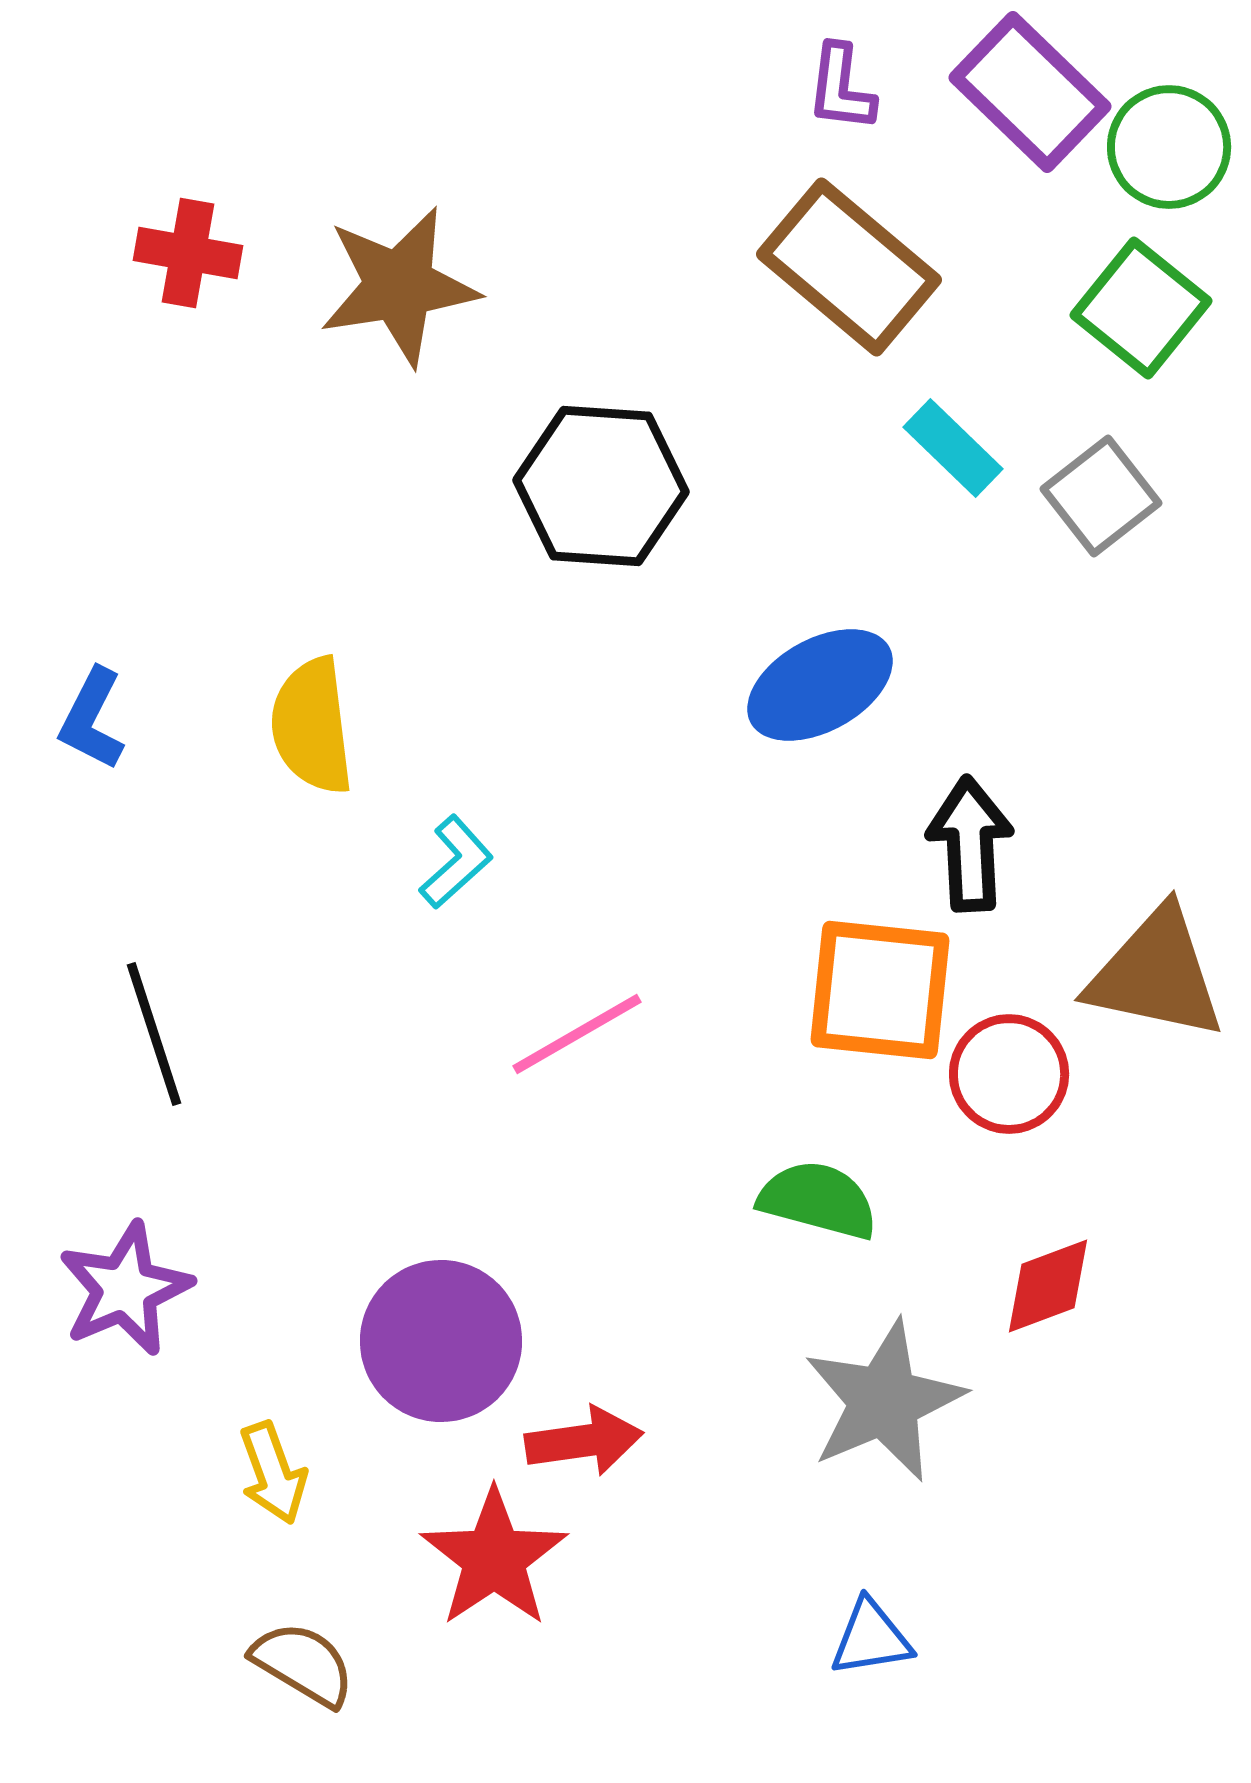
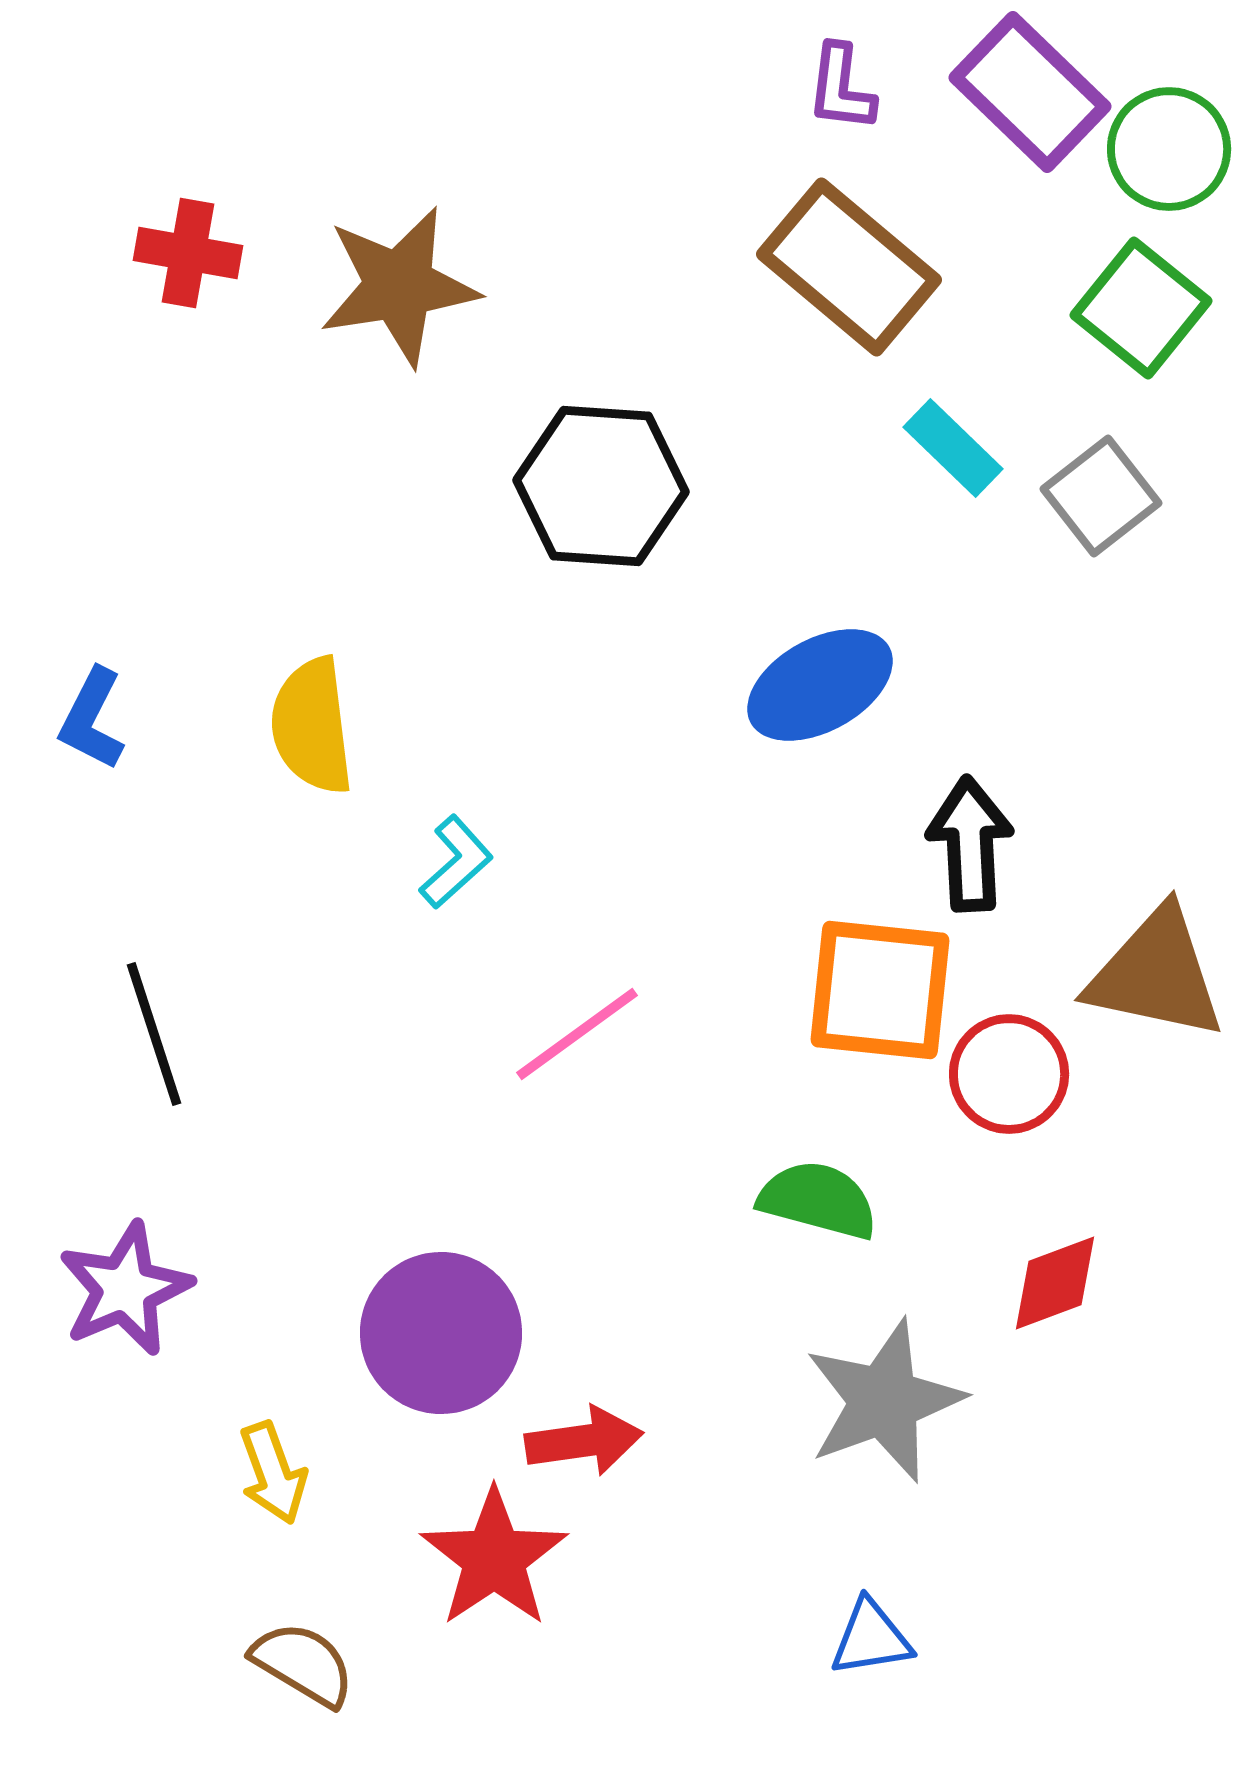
green circle: moved 2 px down
pink line: rotated 6 degrees counterclockwise
red diamond: moved 7 px right, 3 px up
purple circle: moved 8 px up
gray star: rotated 3 degrees clockwise
